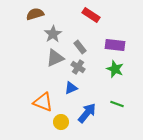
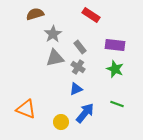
gray triangle: rotated 12 degrees clockwise
blue triangle: moved 5 px right, 1 px down
orange triangle: moved 17 px left, 7 px down
blue arrow: moved 2 px left
